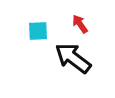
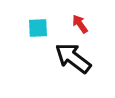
cyan square: moved 3 px up
